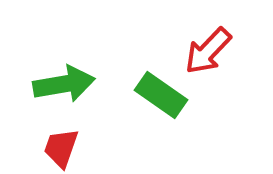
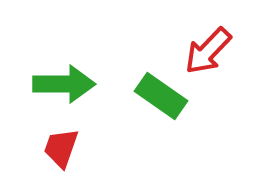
green arrow: rotated 10 degrees clockwise
green rectangle: moved 1 px down
